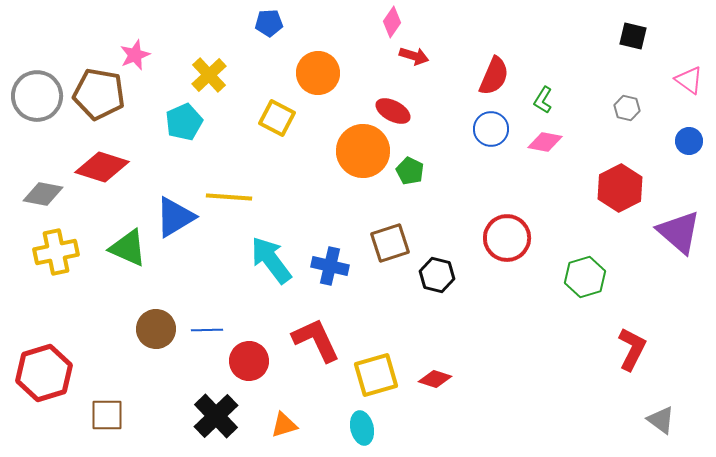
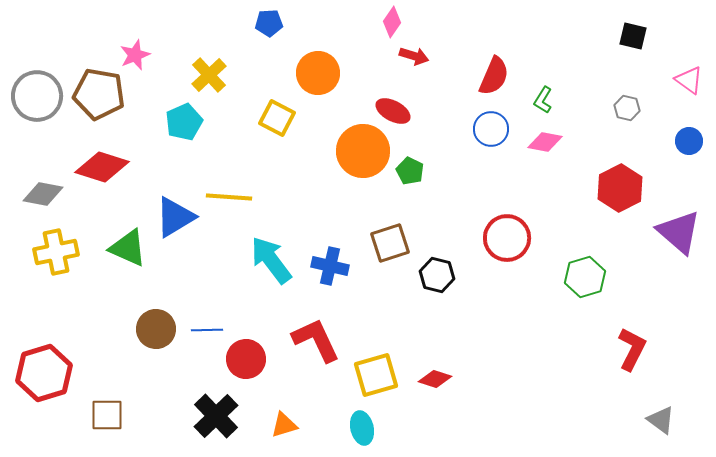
red circle at (249, 361): moved 3 px left, 2 px up
